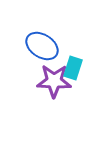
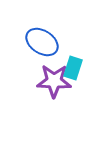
blue ellipse: moved 4 px up
